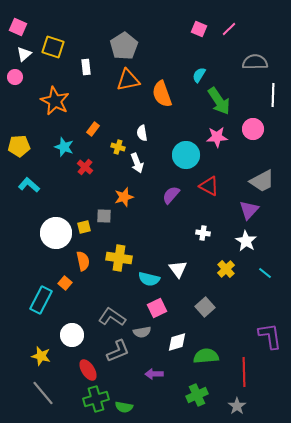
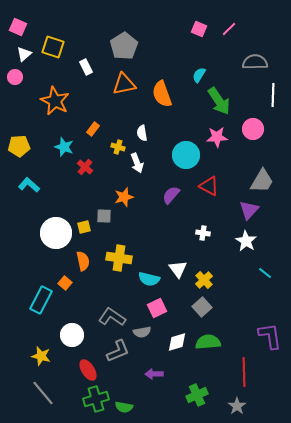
white rectangle at (86, 67): rotated 21 degrees counterclockwise
orange triangle at (128, 80): moved 4 px left, 4 px down
gray trapezoid at (262, 181): rotated 32 degrees counterclockwise
yellow cross at (226, 269): moved 22 px left, 11 px down
gray square at (205, 307): moved 3 px left
green semicircle at (206, 356): moved 2 px right, 14 px up
